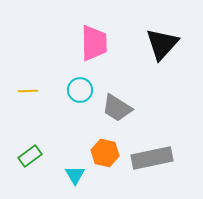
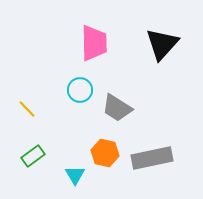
yellow line: moved 1 px left, 18 px down; rotated 48 degrees clockwise
green rectangle: moved 3 px right
